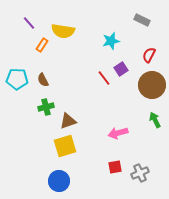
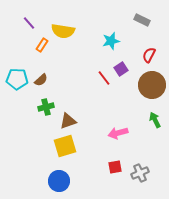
brown semicircle: moved 2 px left; rotated 104 degrees counterclockwise
